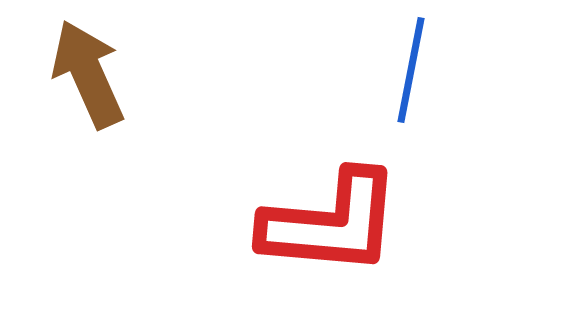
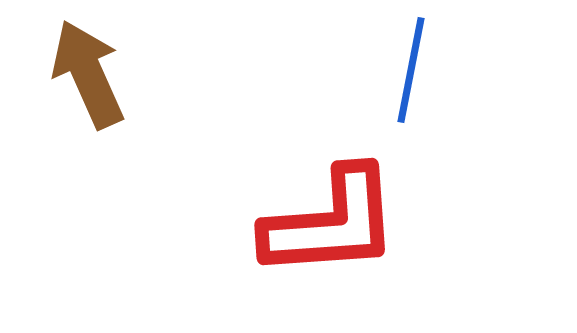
red L-shape: rotated 9 degrees counterclockwise
